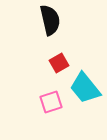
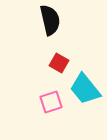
red square: rotated 30 degrees counterclockwise
cyan trapezoid: moved 1 px down
